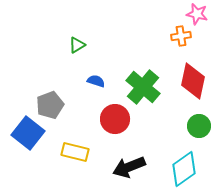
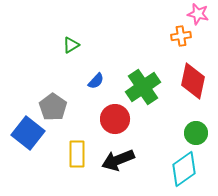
pink star: moved 1 px right
green triangle: moved 6 px left
blue semicircle: rotated 114 degrees clockwise
green cross: rotated 16 degrees clockwise
gray pentagon: moved 3 px right, 2 px down; rotated 16 degrees counterclockwise
green circle: moved 3 px left, 7 px down
yellow rectangle: moved 2 px right, 2 px down; rotated 76 degrees clockwise
black arrow: moved 11 px left, 7 px up
